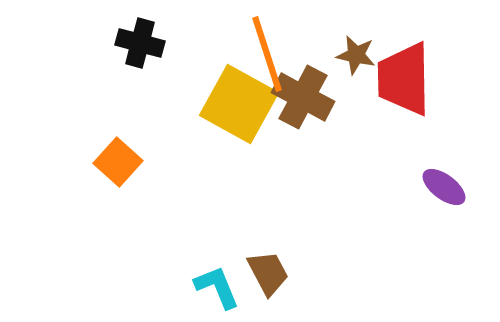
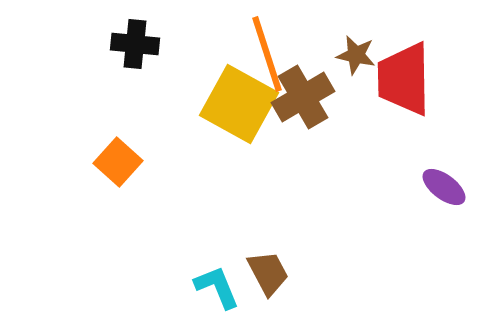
black cross: moved 5 px left, 1 px down; rotated 9 degrees counterclockwise
brown cross: rotated 32 degrees clockwise
